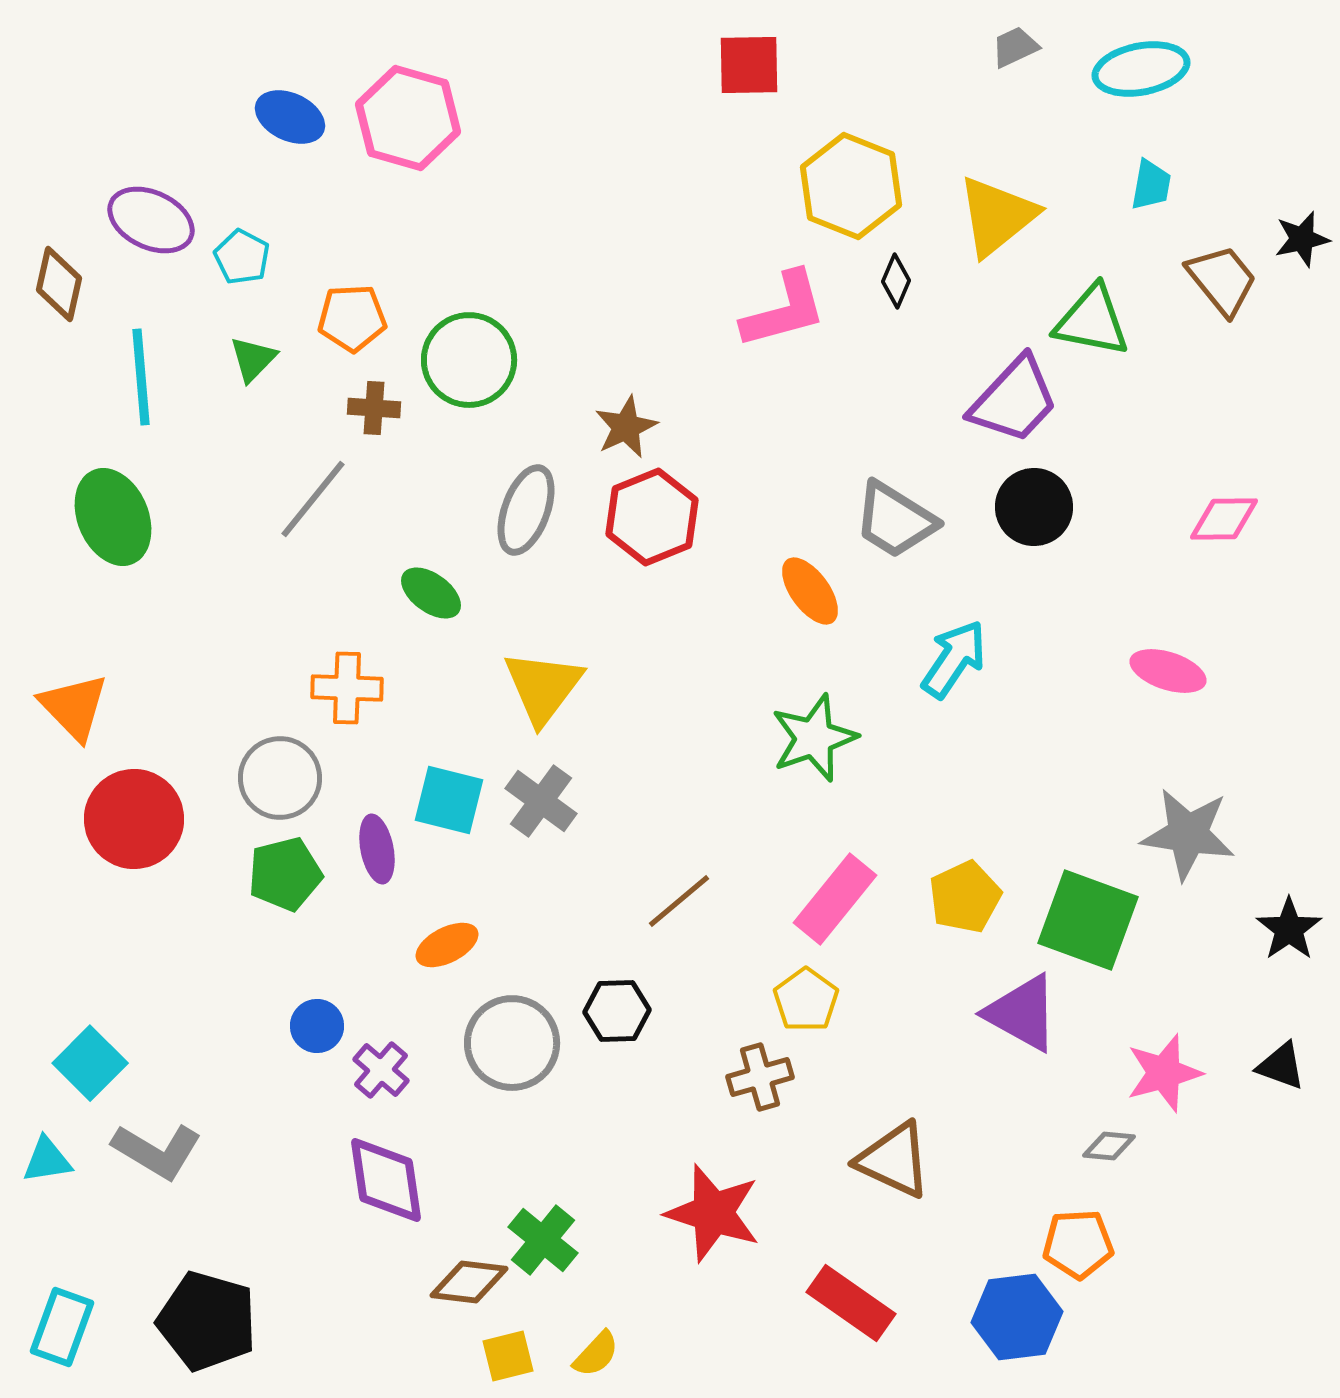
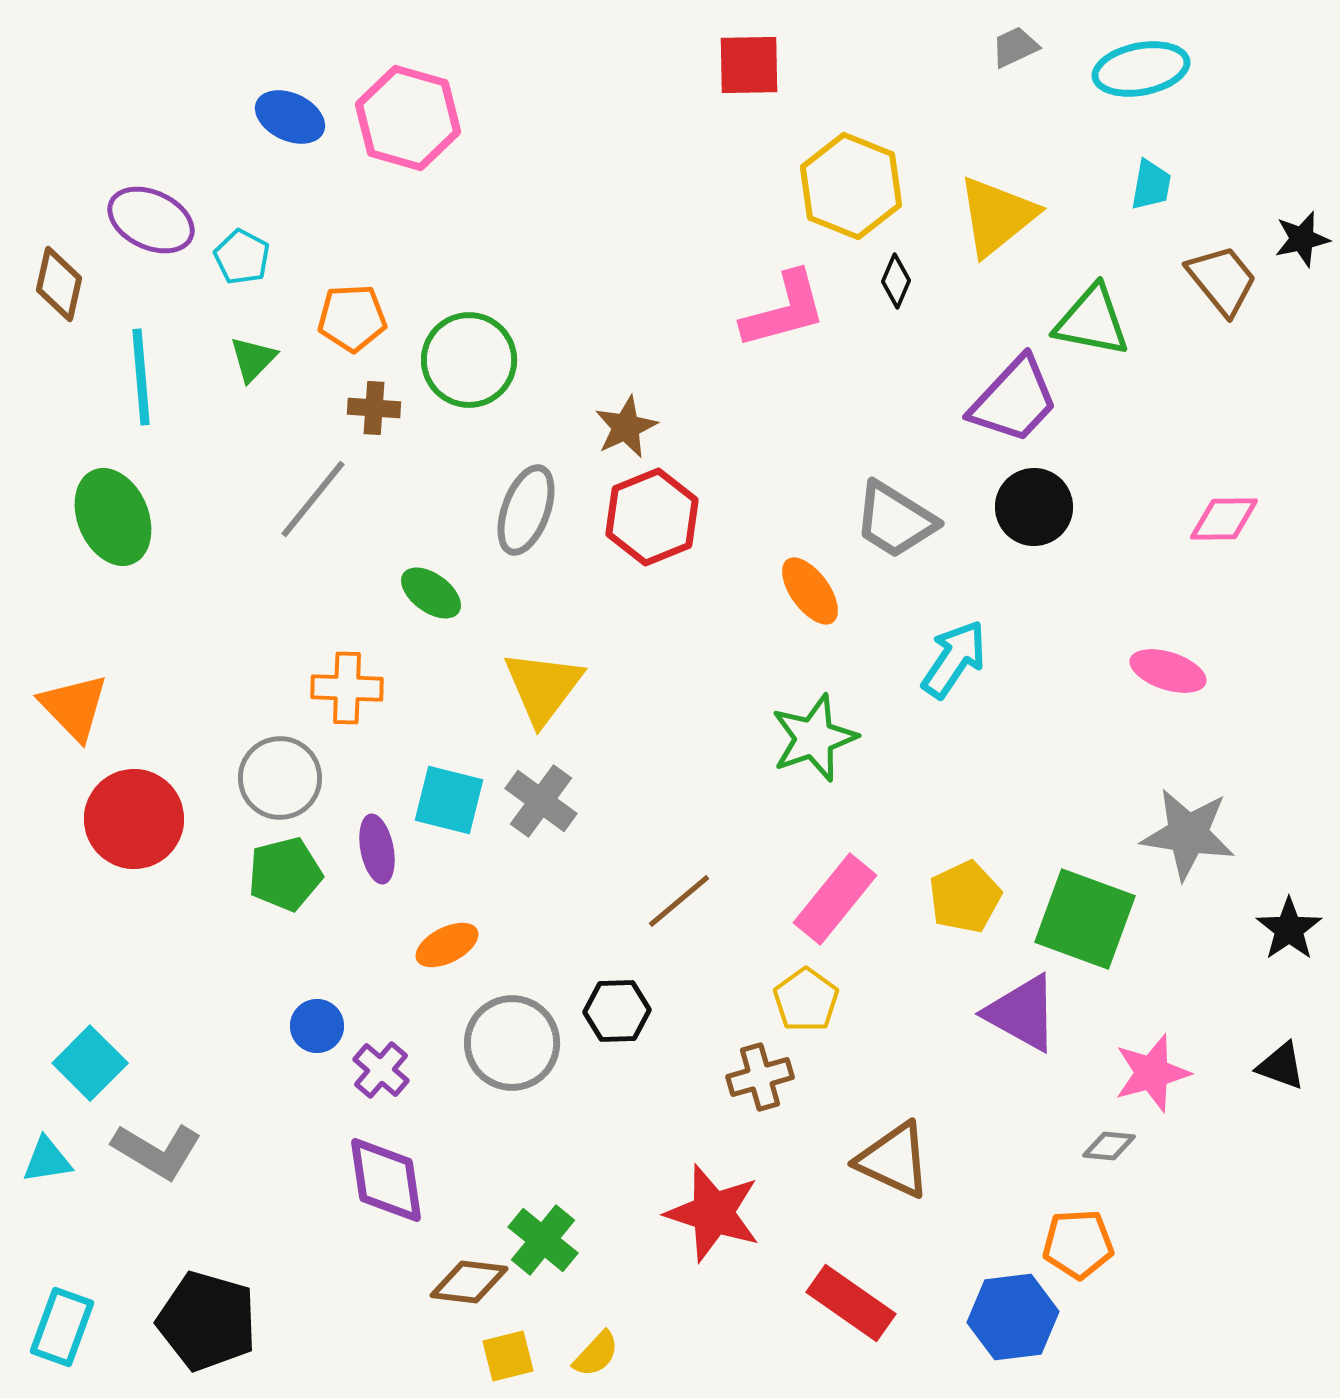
green square at (1088, 920): moved 3 px left, 1 px up
pink star at (1164, 1073): moved 12 px left
blue hexagon at (1017, 1317): moved 4 px left
